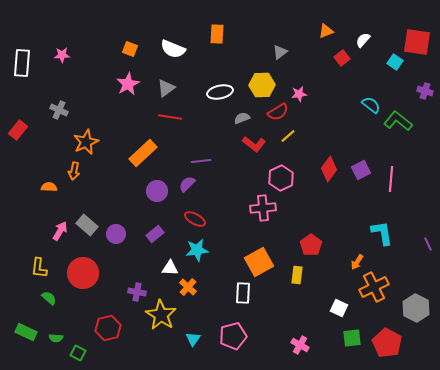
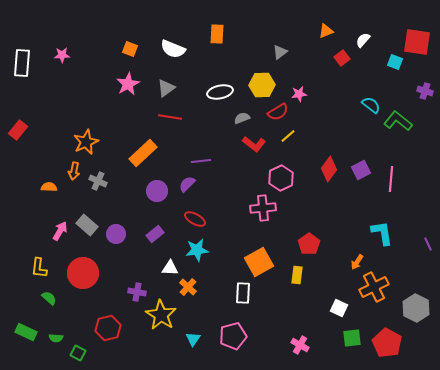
cyan square at (395, 62): rotated 14 degrees counterclockwise
gray cross at (59, 110): moved 39 px right, 71 px down
red pentagon at (311, 245): moved 2 px left, 1 px up
